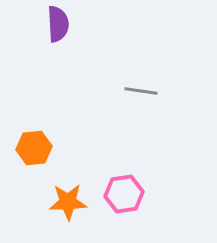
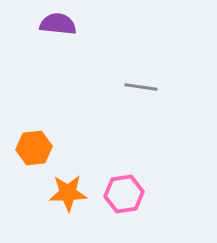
purple semicircle: rotated 81 degrees counterclockwise
gray line: moved 4 px up
orange star: moved 9 px up
